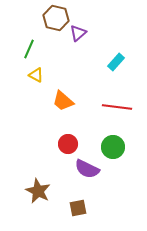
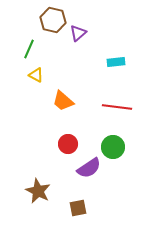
brown hexagon: moved 3 px left, 2 px down
cyan rectangle: rotated 42 degrees clockwise
purple semicircle: moved 2 px right, 1 px up; rotated 60 degrees counterclockwise
